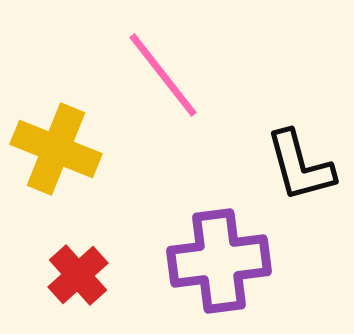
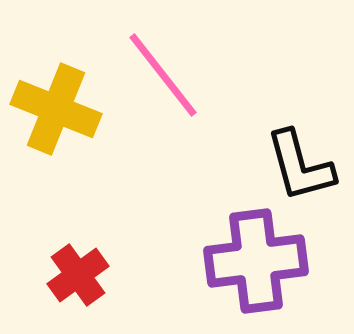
yellow cross: moved 40 px up
purple cross: moved 37 px right
red cross: rotated 6 degrees clockwise
